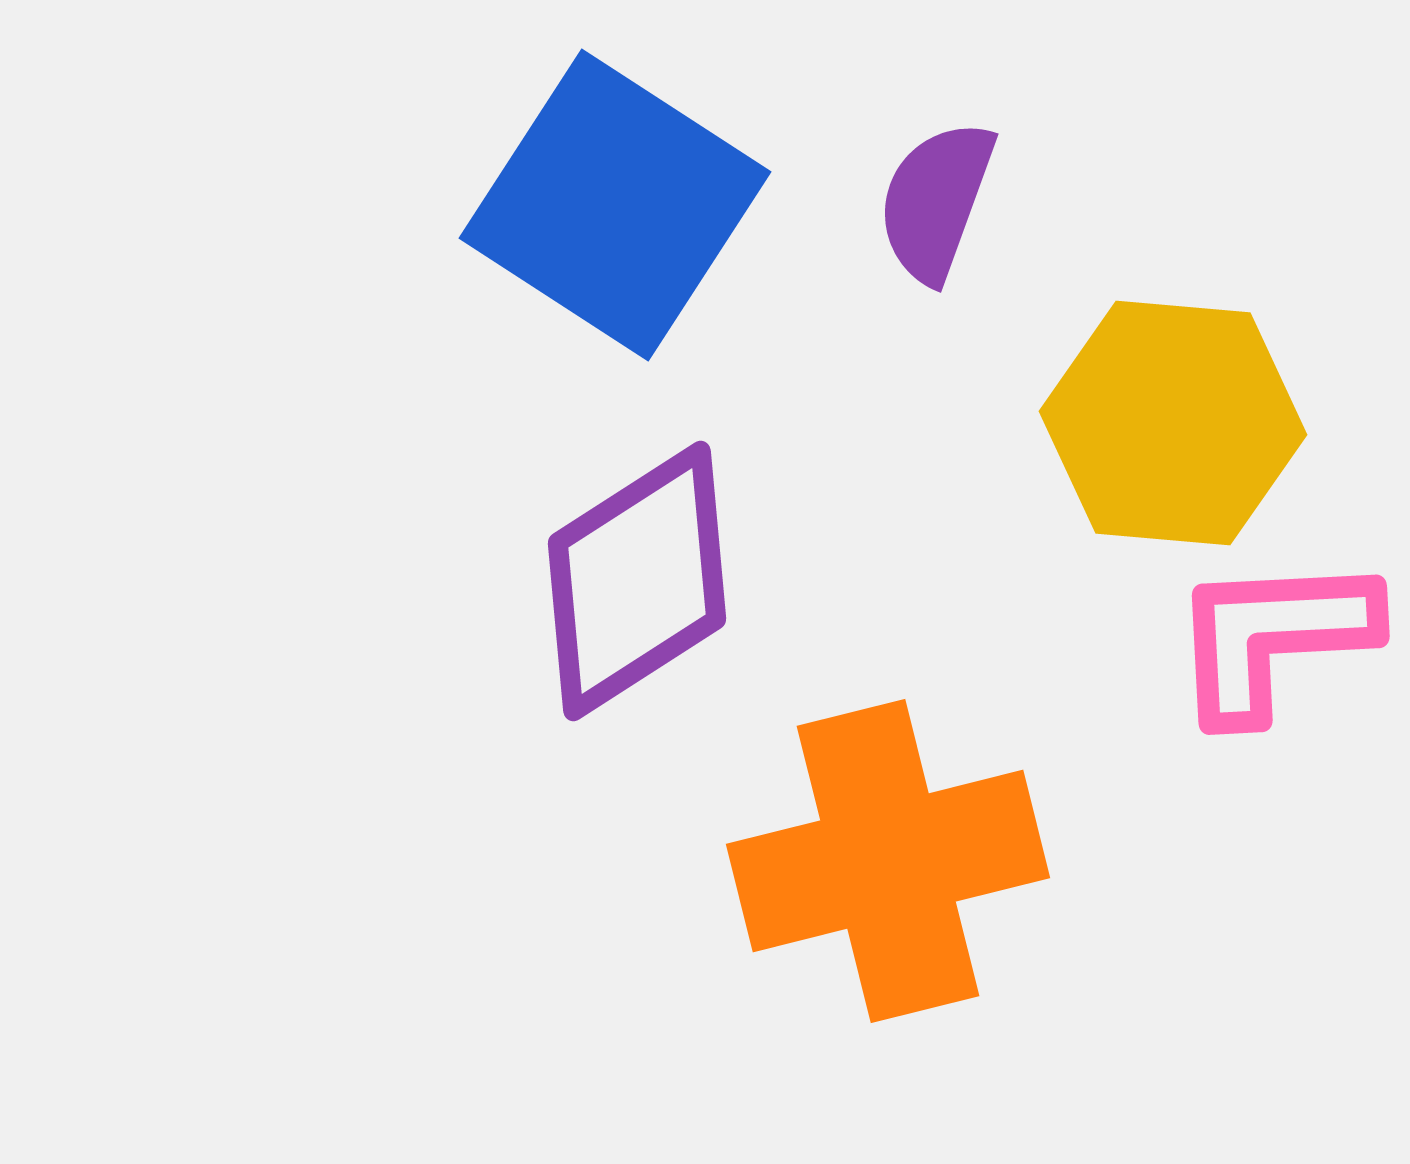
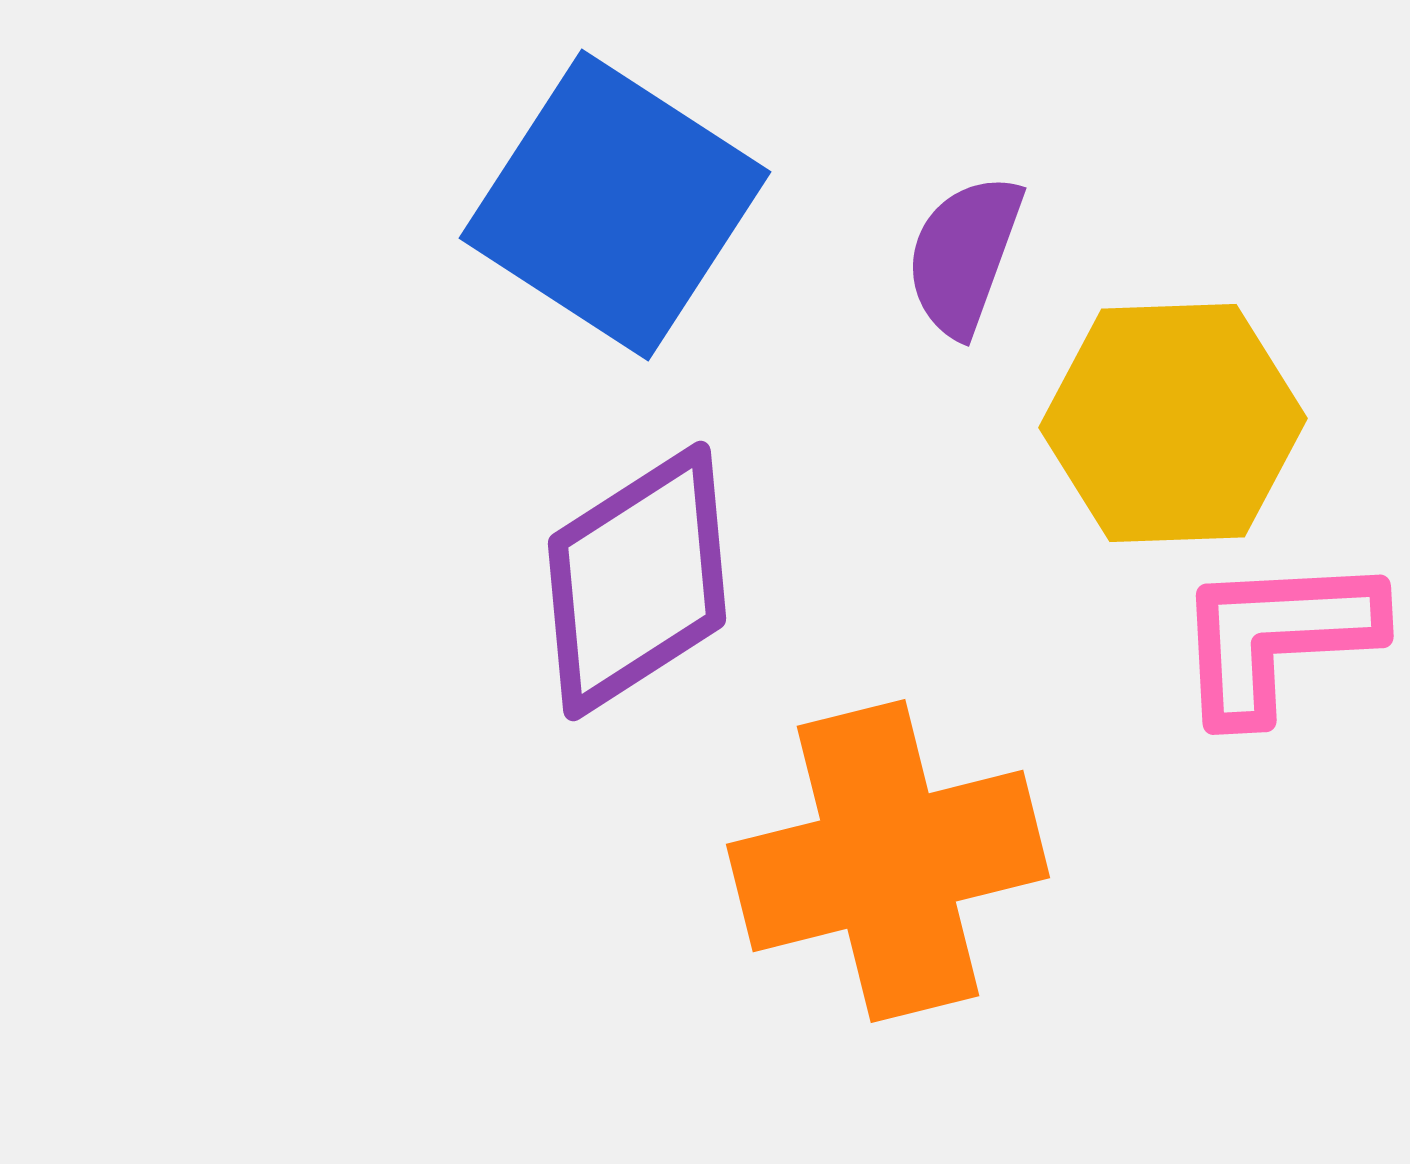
purple semicircle: moved 28 px right, 54 px down
yellow hexagon: rotated 7 degrees counterclockwise
pink L-shape: moved 4 px right
